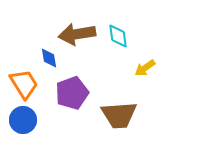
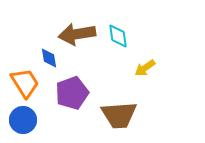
orange trapezoid: moved 1 px right, 1 px up
